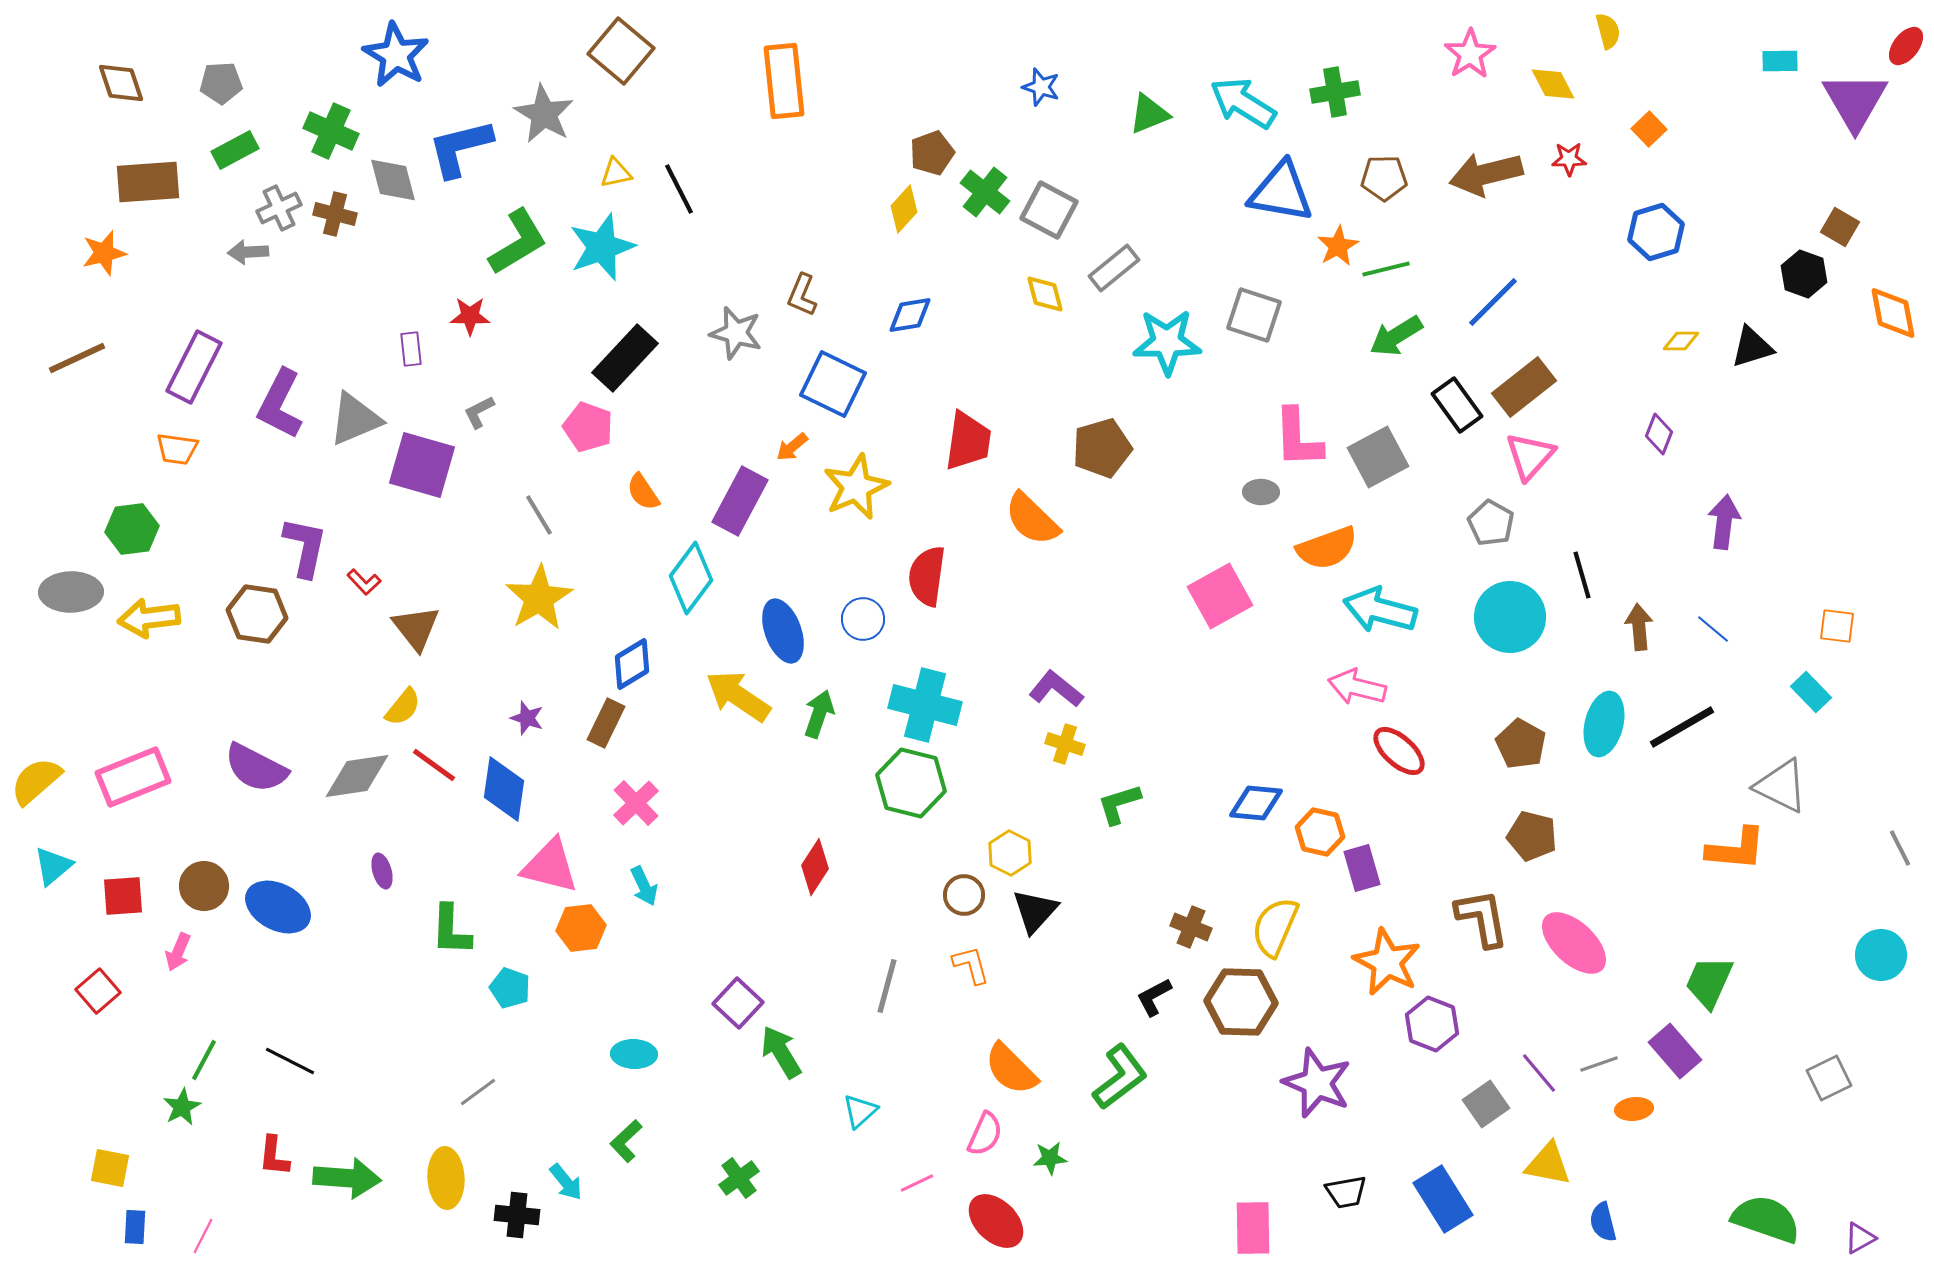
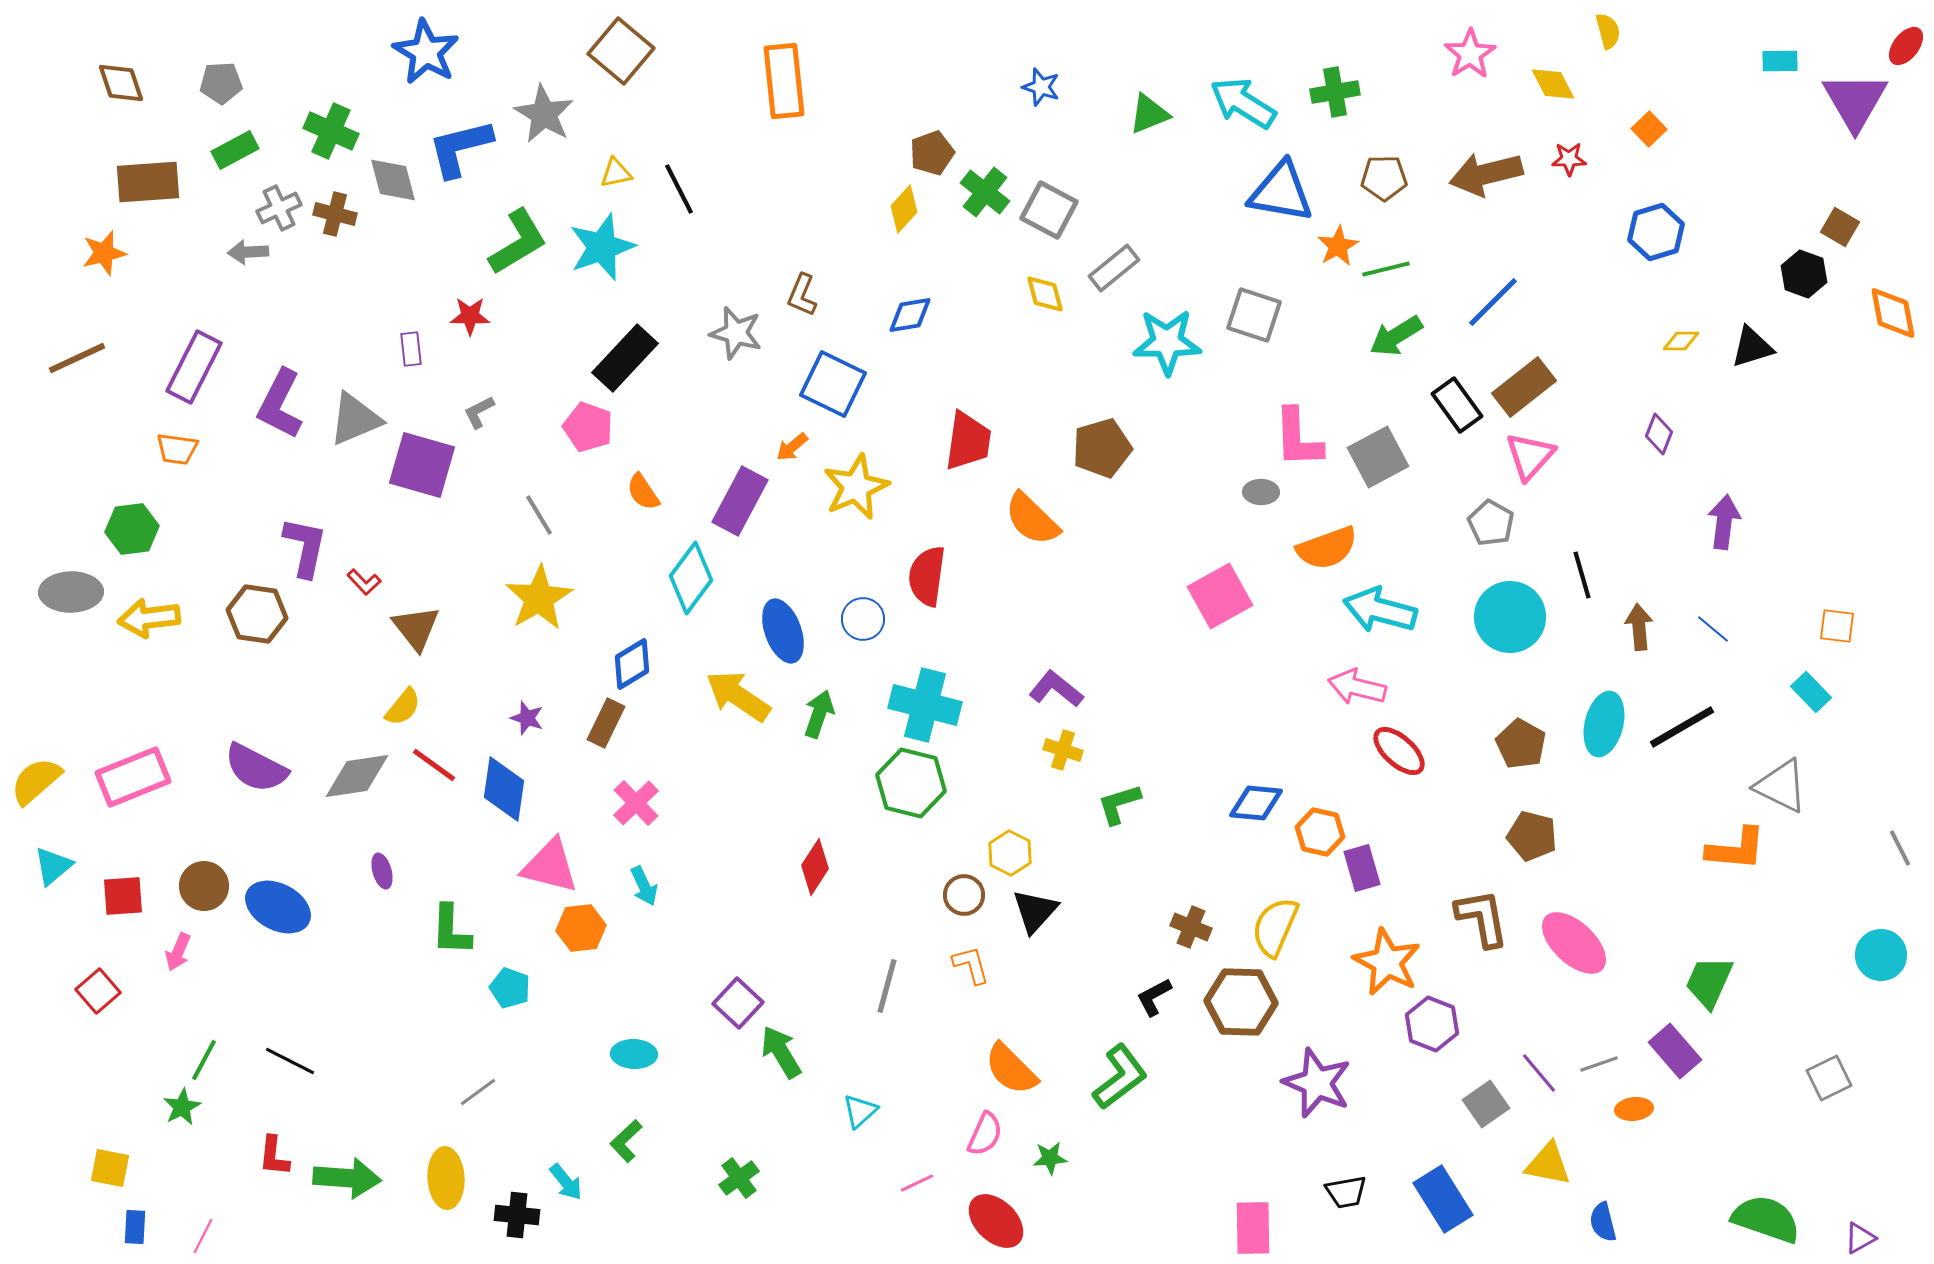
blue star at (396, 55): moved 30 px right, 3 px up
yellow cross at (1065, 744): moved 2 px left, 6 px down
